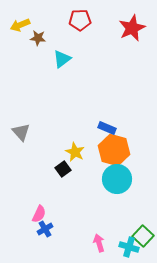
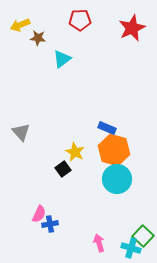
blue cross: moved 5 px right, 5 px up; rotated 21 degrees clockwise
cyan cross: moved 2 px right, 1 px down
